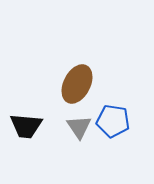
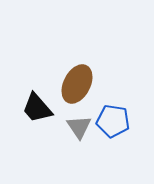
black trapezoid: moved 11 px right, 18 px up; rotated 44 degrees clockwise
